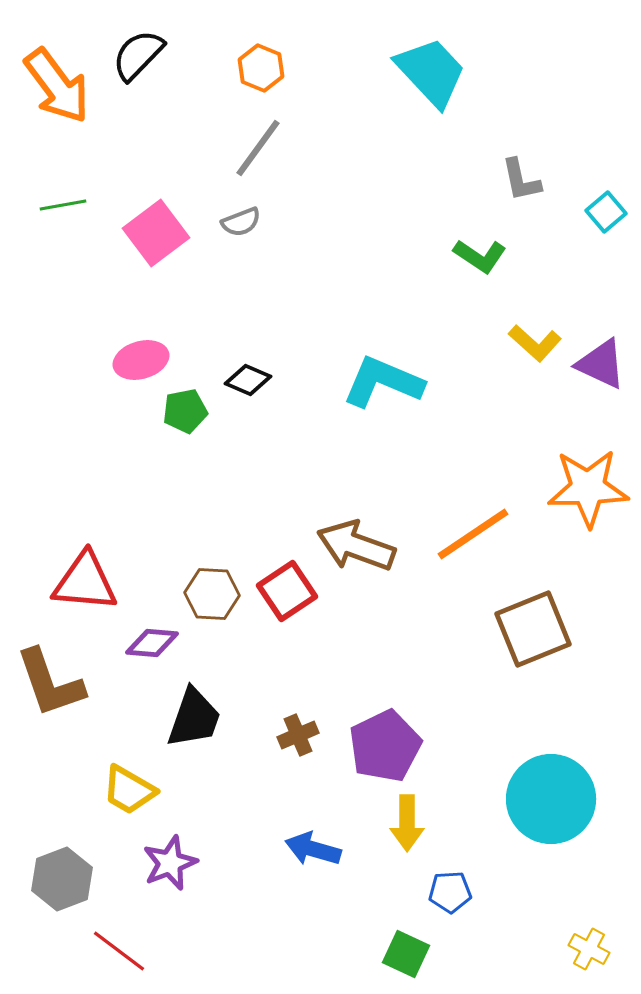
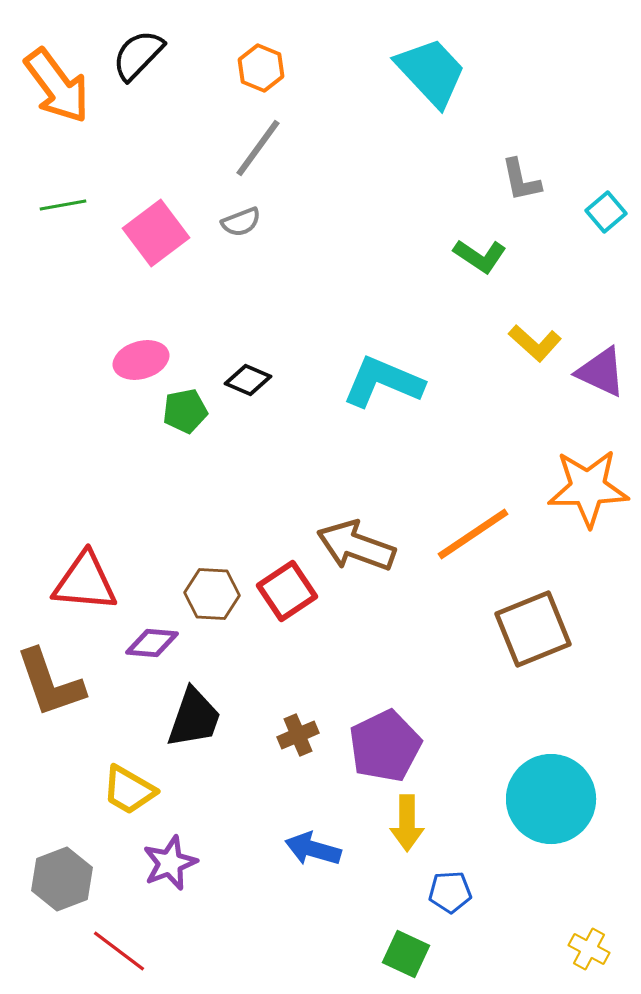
purple triangle: moved 8 px down
